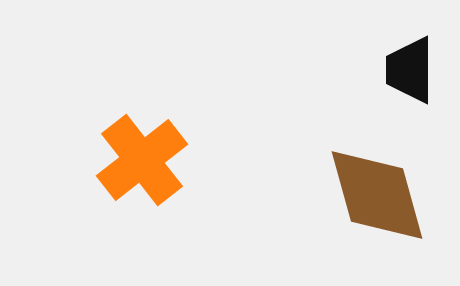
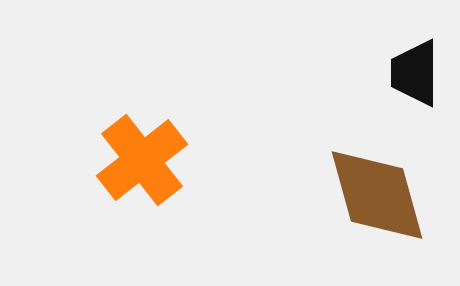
black trapezoid: moved 5 px right, 3 px down
